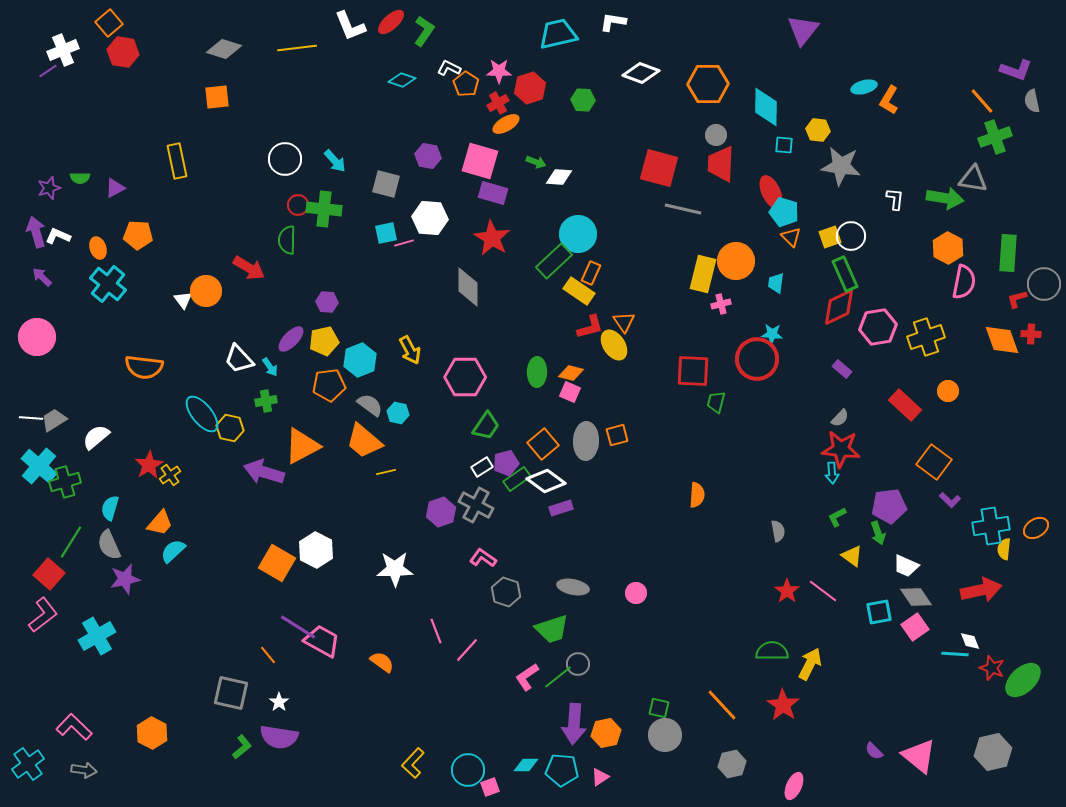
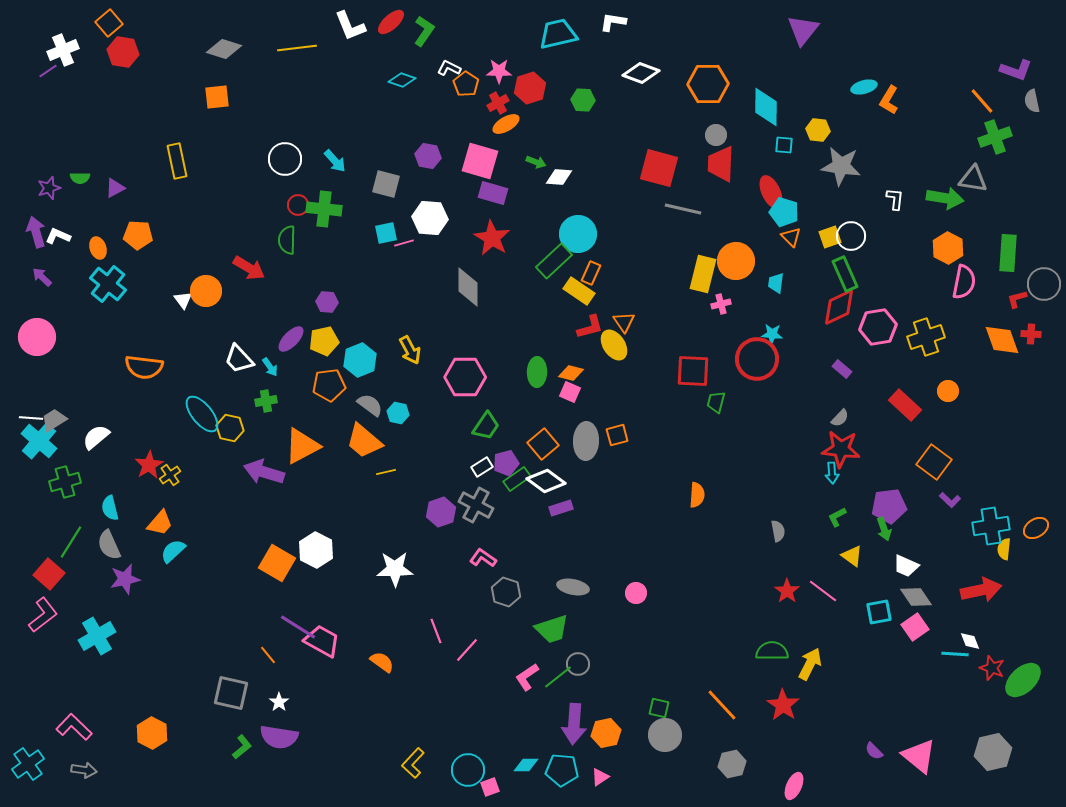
cyan cross at (39, 466): moved 25 px up
cyan semicircle at (110, 508): rotated 30 degrees counterclockwise
green arrow at (878, 533): moved 6 px right, 4 px up
